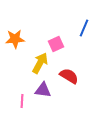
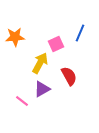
blue line: moved 4 px left, 5 px down
orange star: moved 2 px up
red semicircle: rotated 30 degrees clockwise
purple triangle: moved 1 px left, 1 px up; rotated 36 degrees counterclockwise
pink line: rotated 56 degrees counterclockwise
